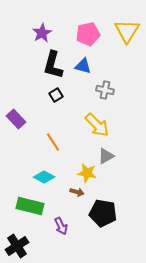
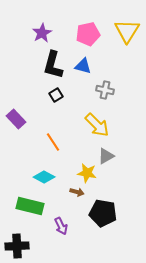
black cross: rotated 30 degrees clockwise
